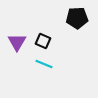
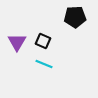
black pentagon: moved 2 px left, 1 px up
